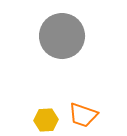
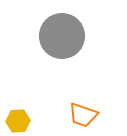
yellow hexagon: moved 28 px left, 1 px down
